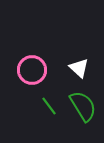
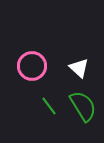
pink circle: moved 4 px up
